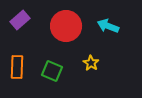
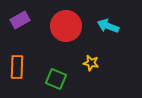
purple rectangle: rotated 12 degrees clockwise
yellow star: rotated 21 degrees counterclockwise
green square: moved 4 px right, 8 px down
